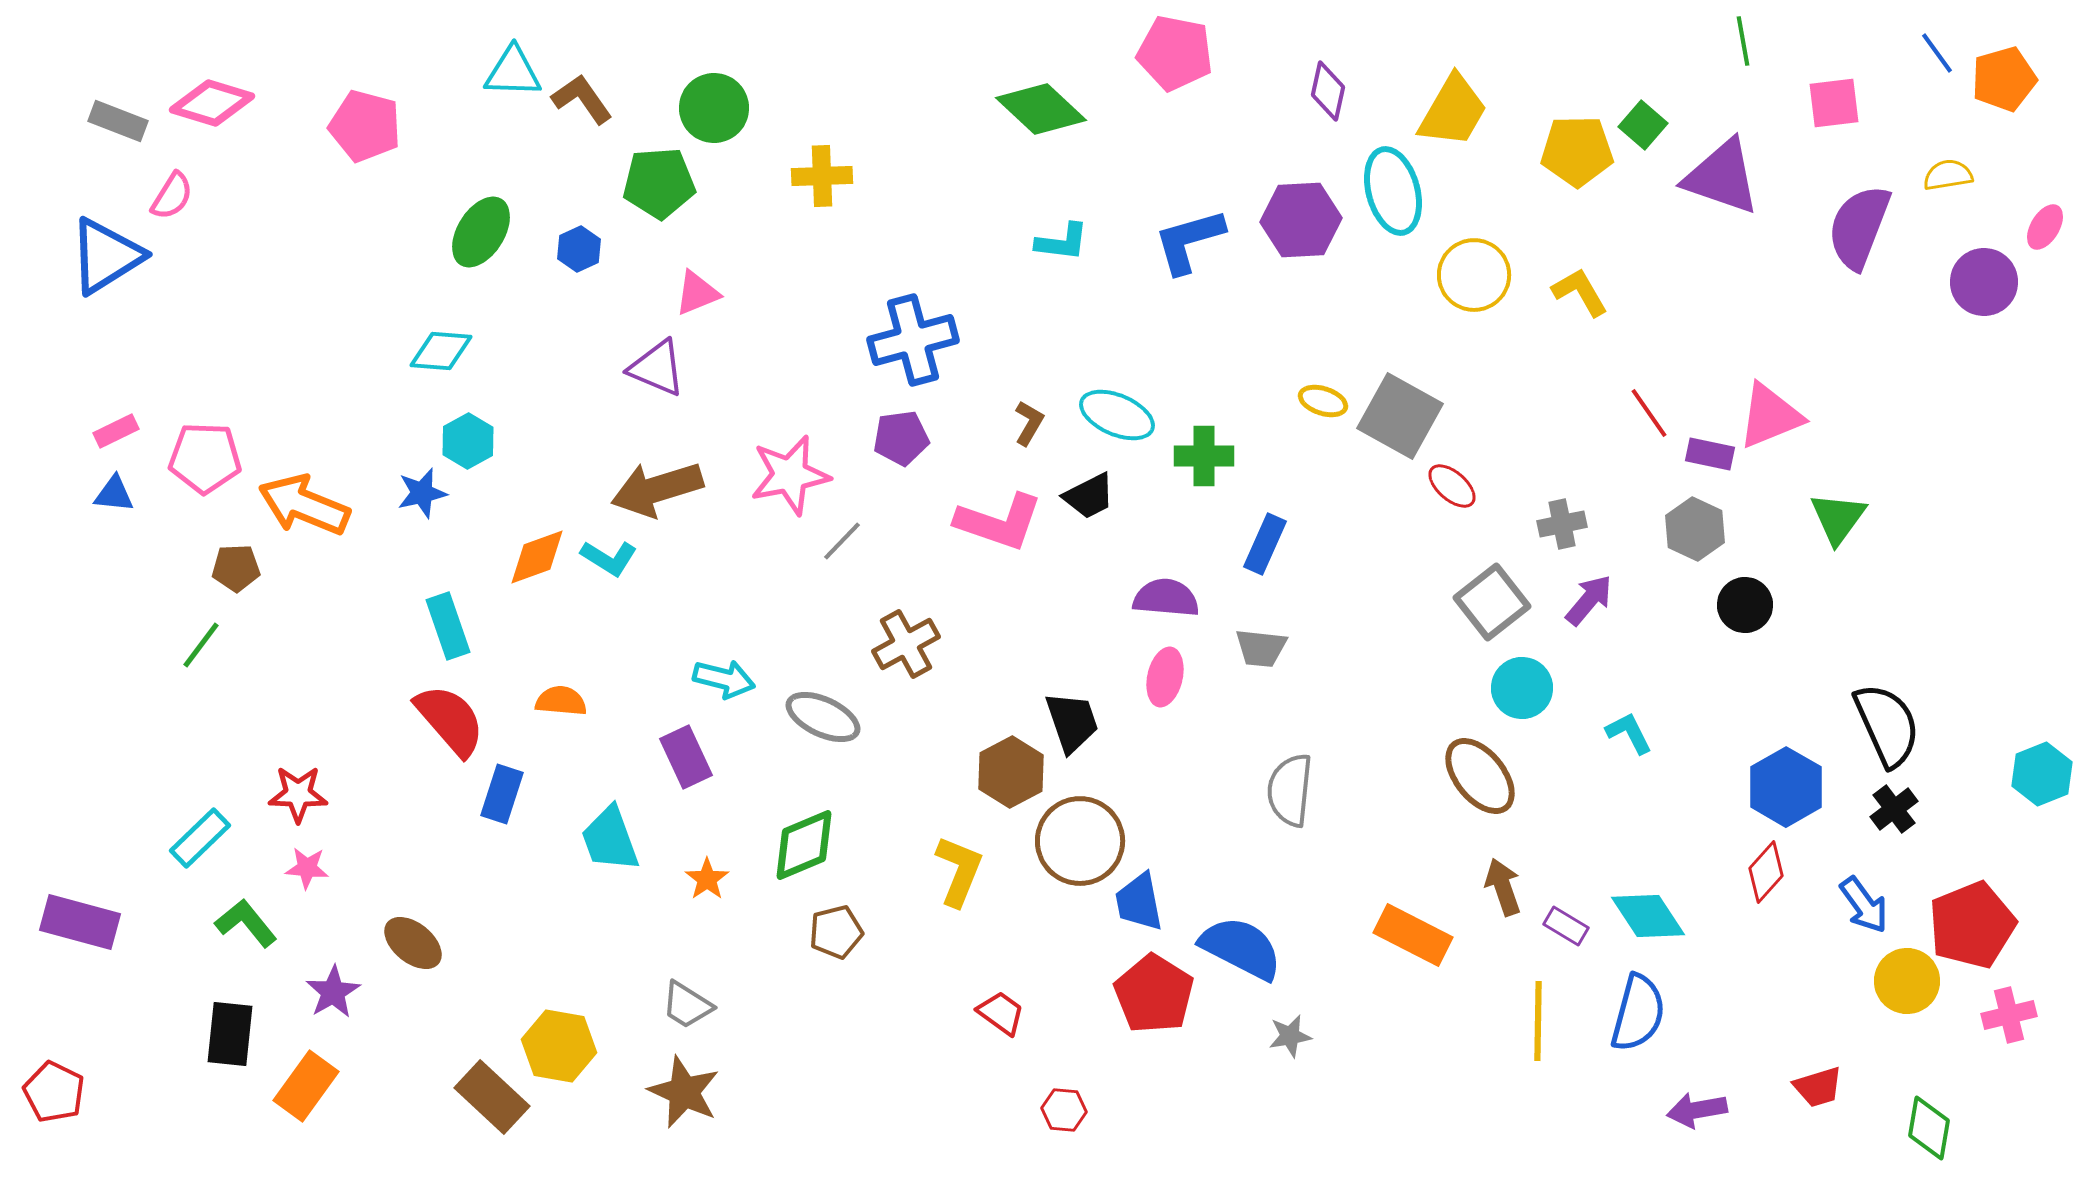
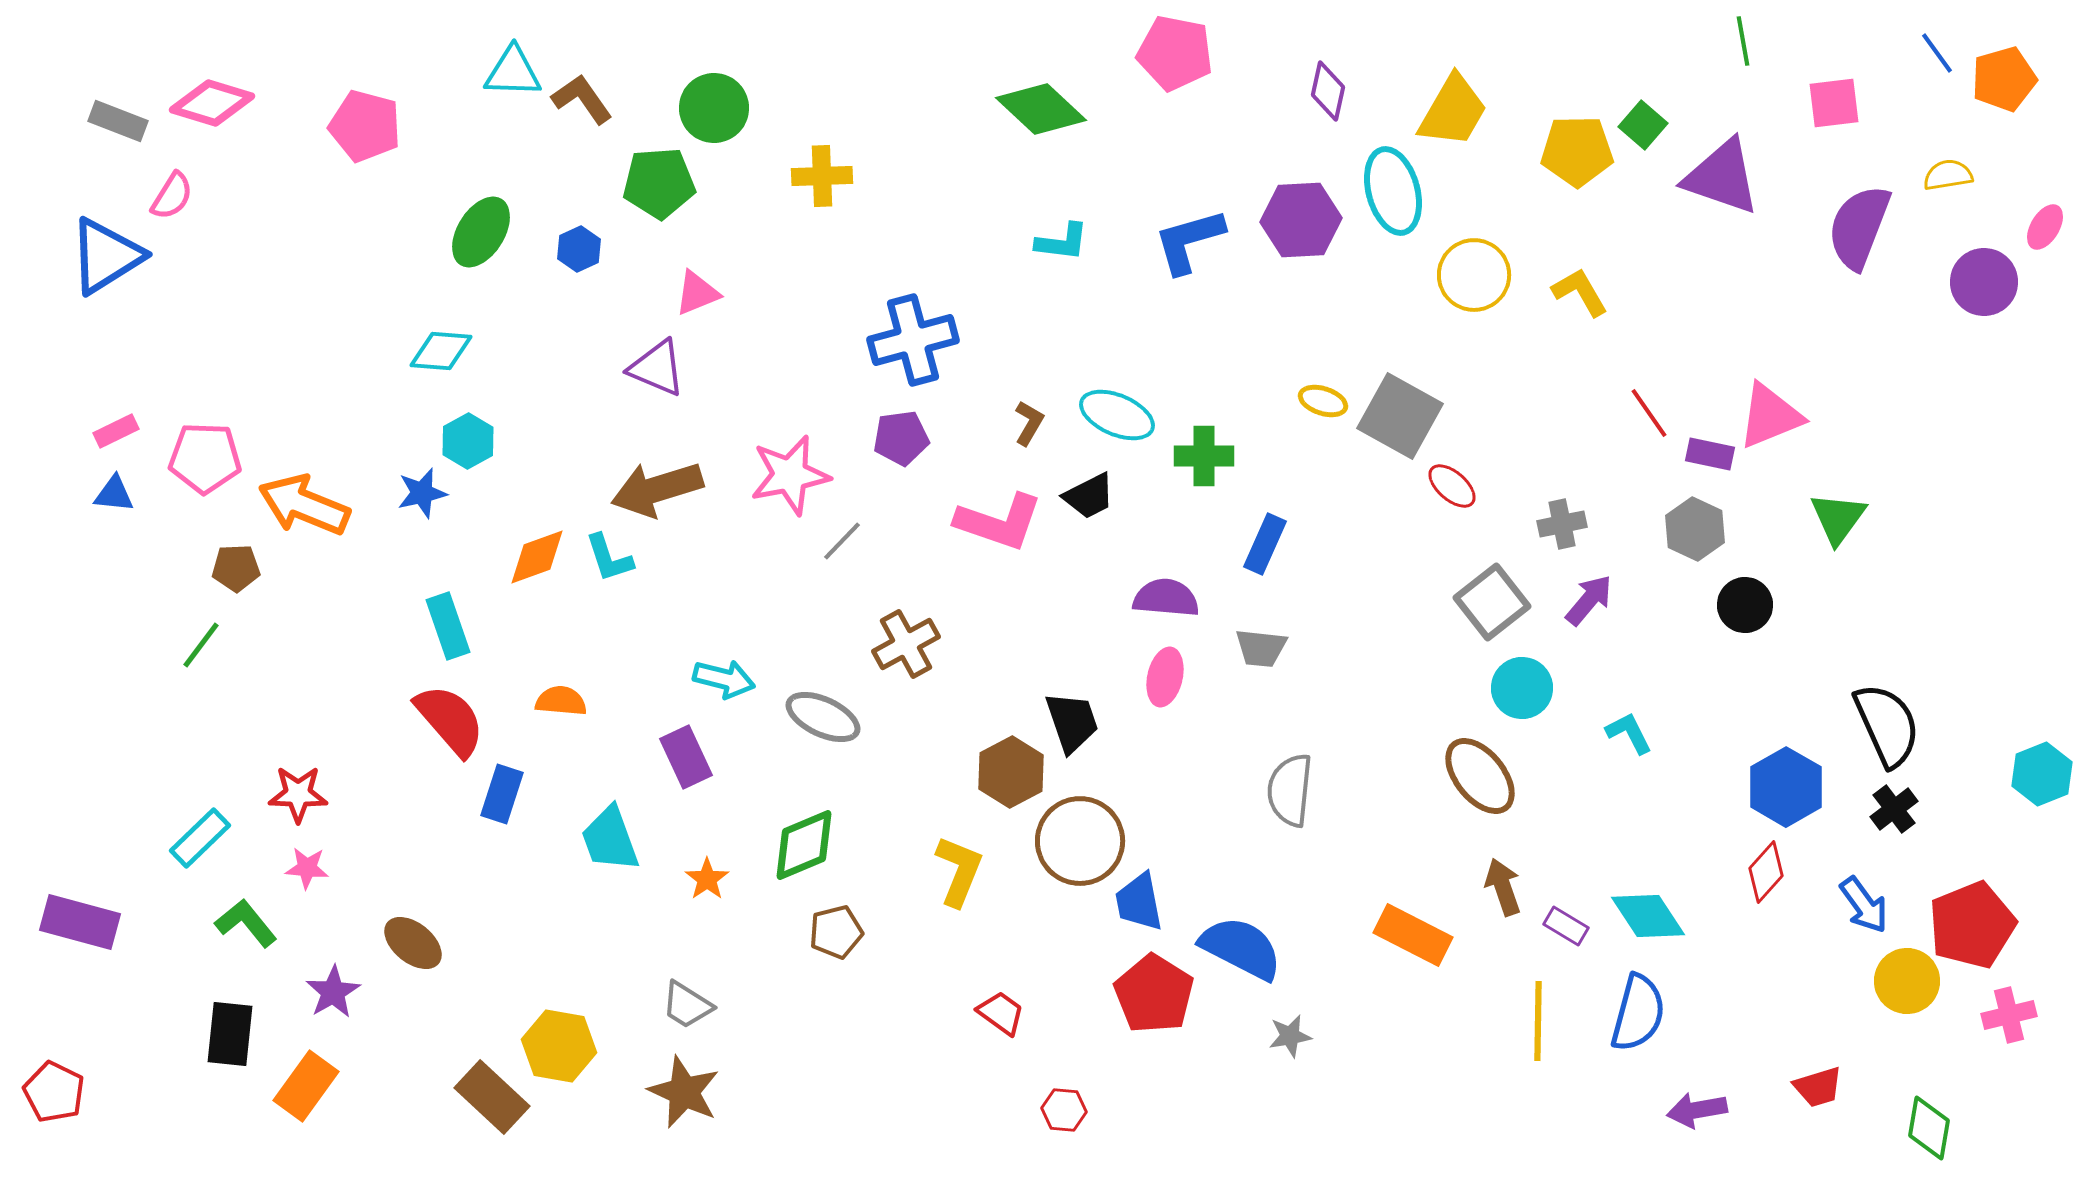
cyan L-shape at (609, 558): rotated 40 degrees clockwise
